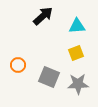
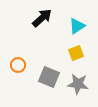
black arrow: moved 1 px left, 2 px down
cyan triangle: rotated 30 degrees counterclockwise
gray star: rotated 10 degrees clockwise
